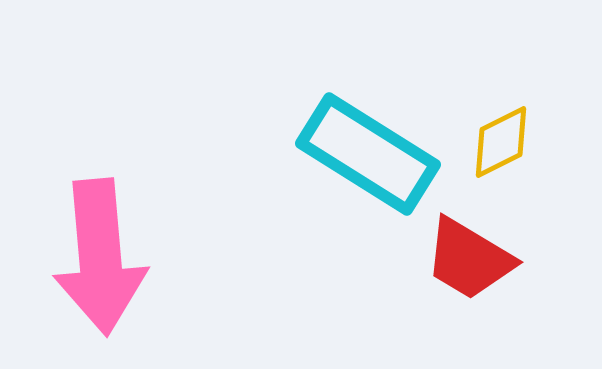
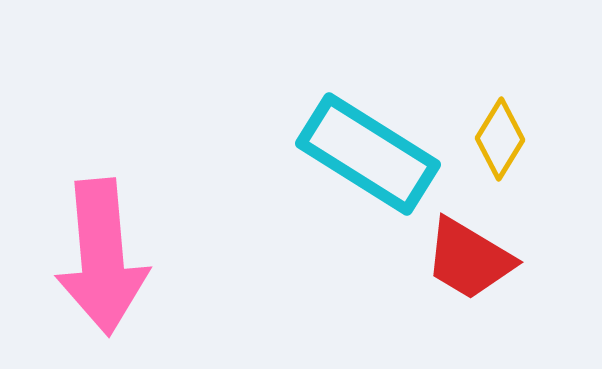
yellow diamond: moved 1 px left, 3 px up; rotated 32 degrees counterclockwise
pink arrow: moved 2 px right
